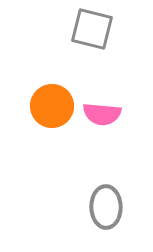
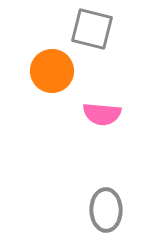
orange circle: moved 35 px up
gray ellipse: moved 3 px down
